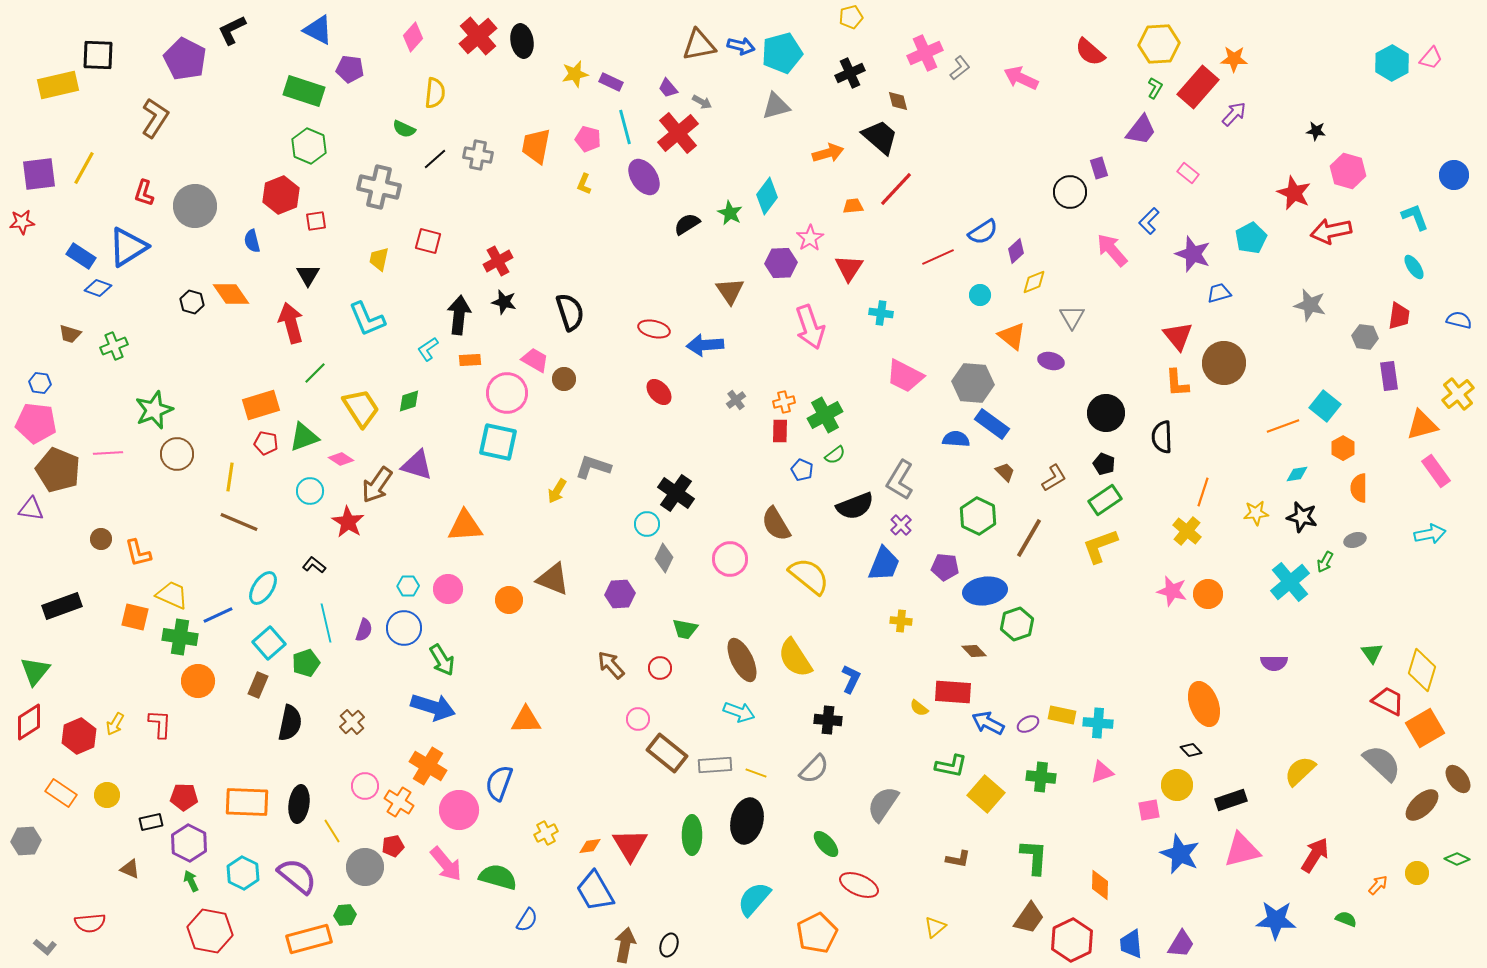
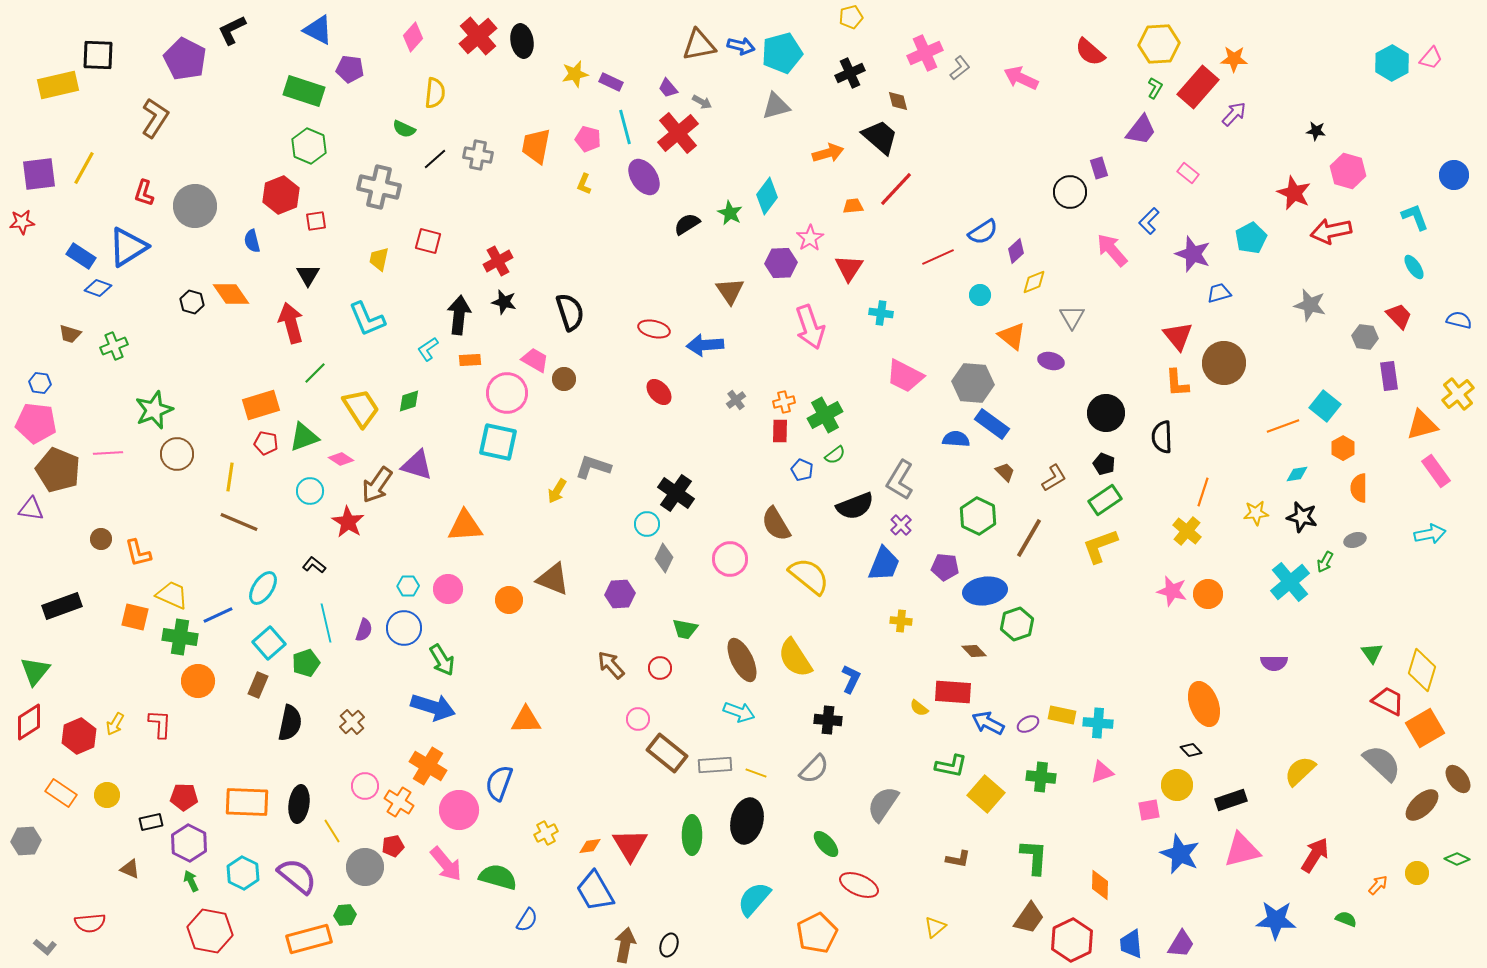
red trapezoid at (1399, 316): rotated 52 degrees counterclockwise
